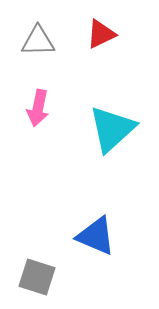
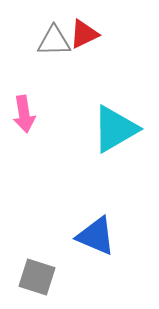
red triangle: moved 17 px left
gray triangle: moved 16 px right
pink arrow: moved 14 px left, 6 px down; rotated 21 degrees counterclockwise
cyan triangle: moved 3 px right; rotated 12 degrees clockwise
